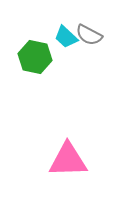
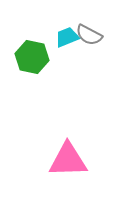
cyan trapezoid: moved 1 px right; rotated 115 degrees clockwise
green hexagon: moved 3 px left
